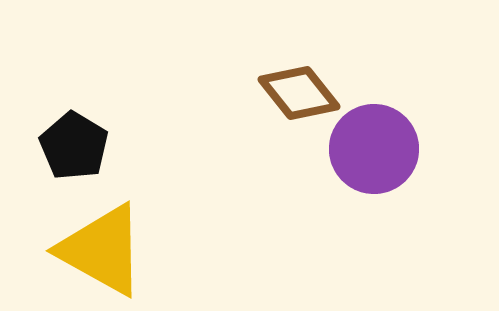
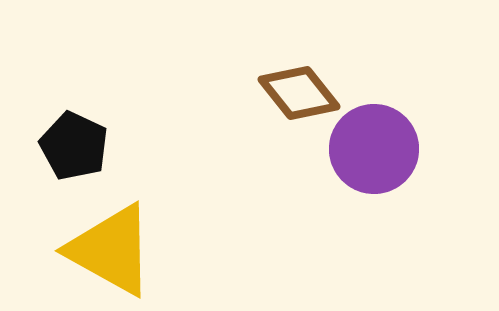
black pentagon: rotated 6 degrees counterclockwise
yellow triangle: moved 9 px right
